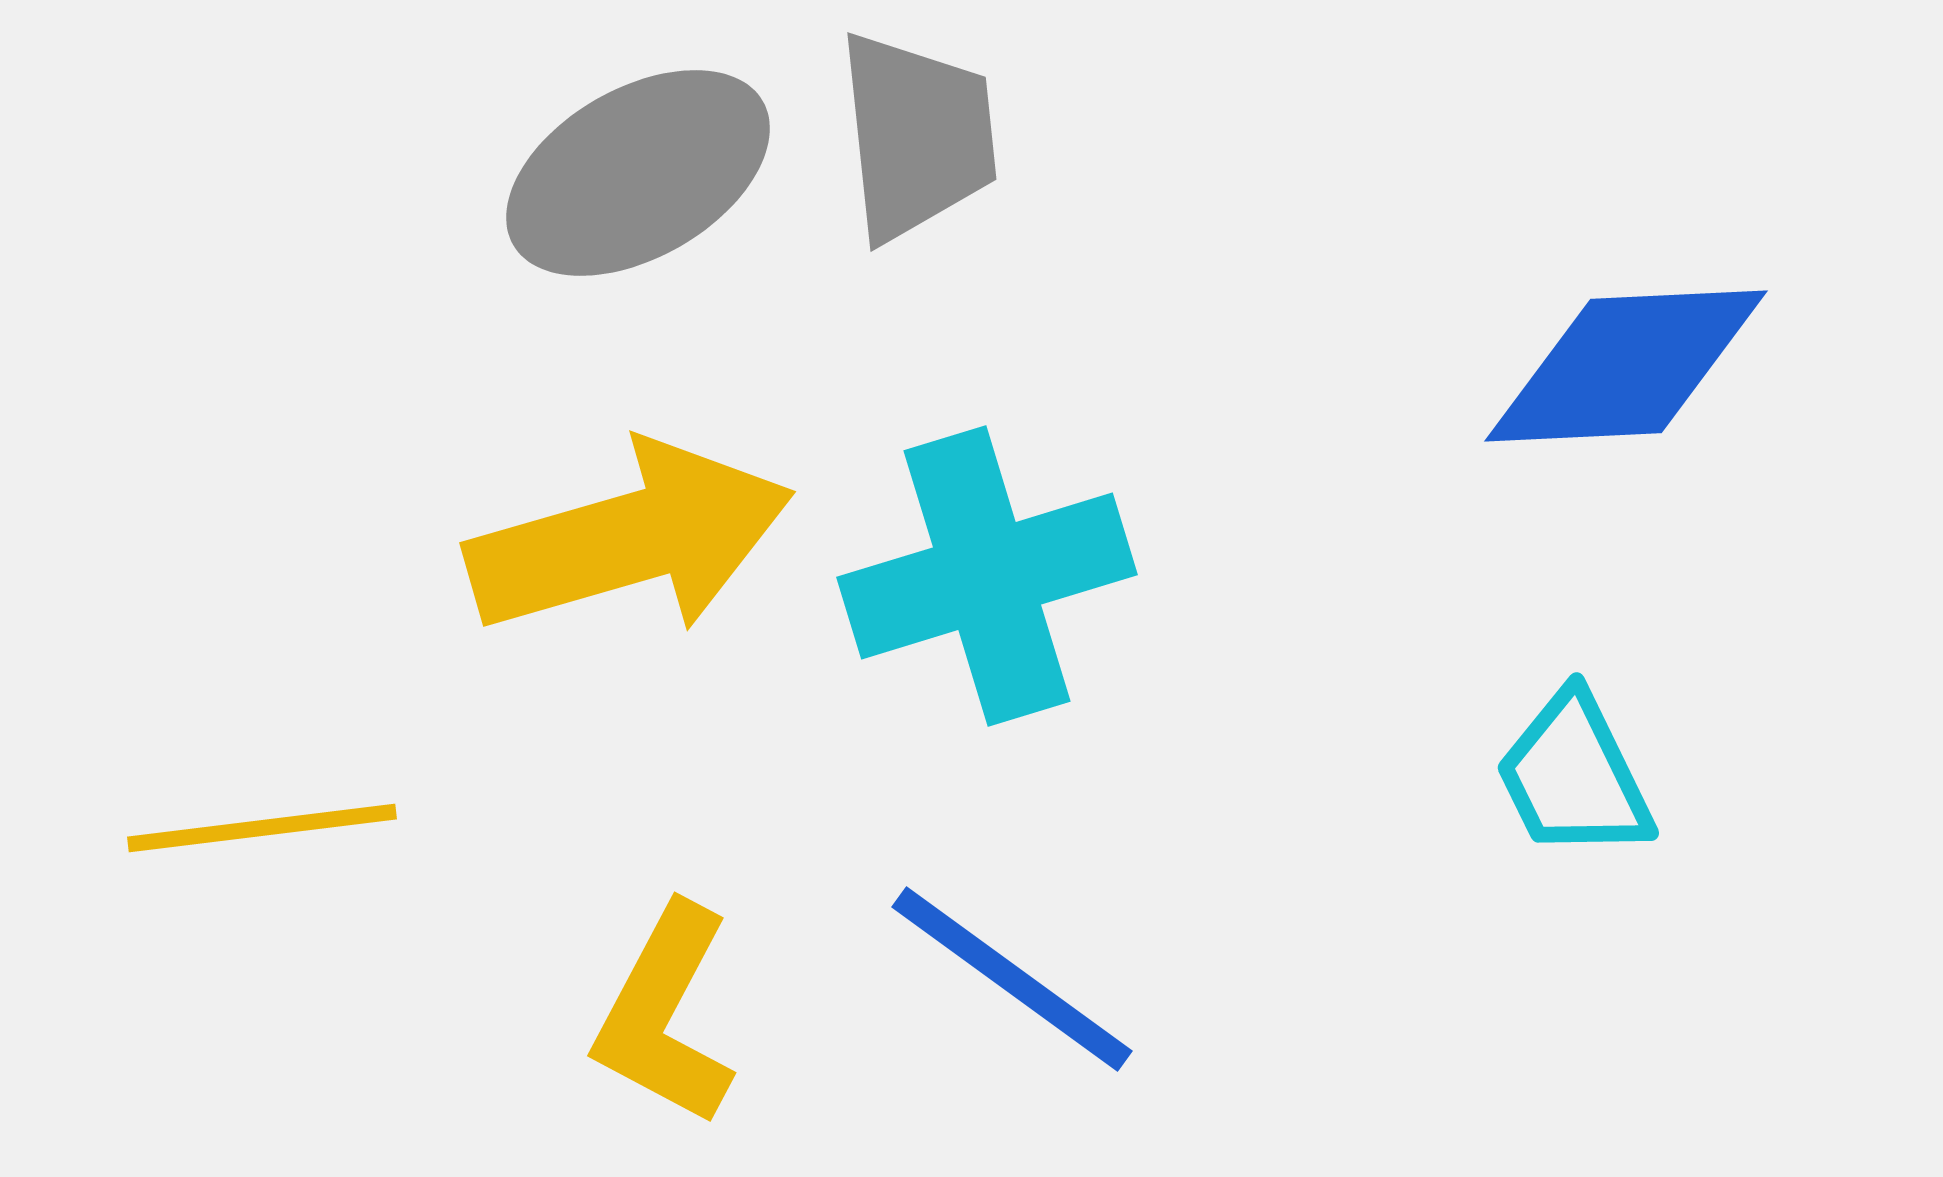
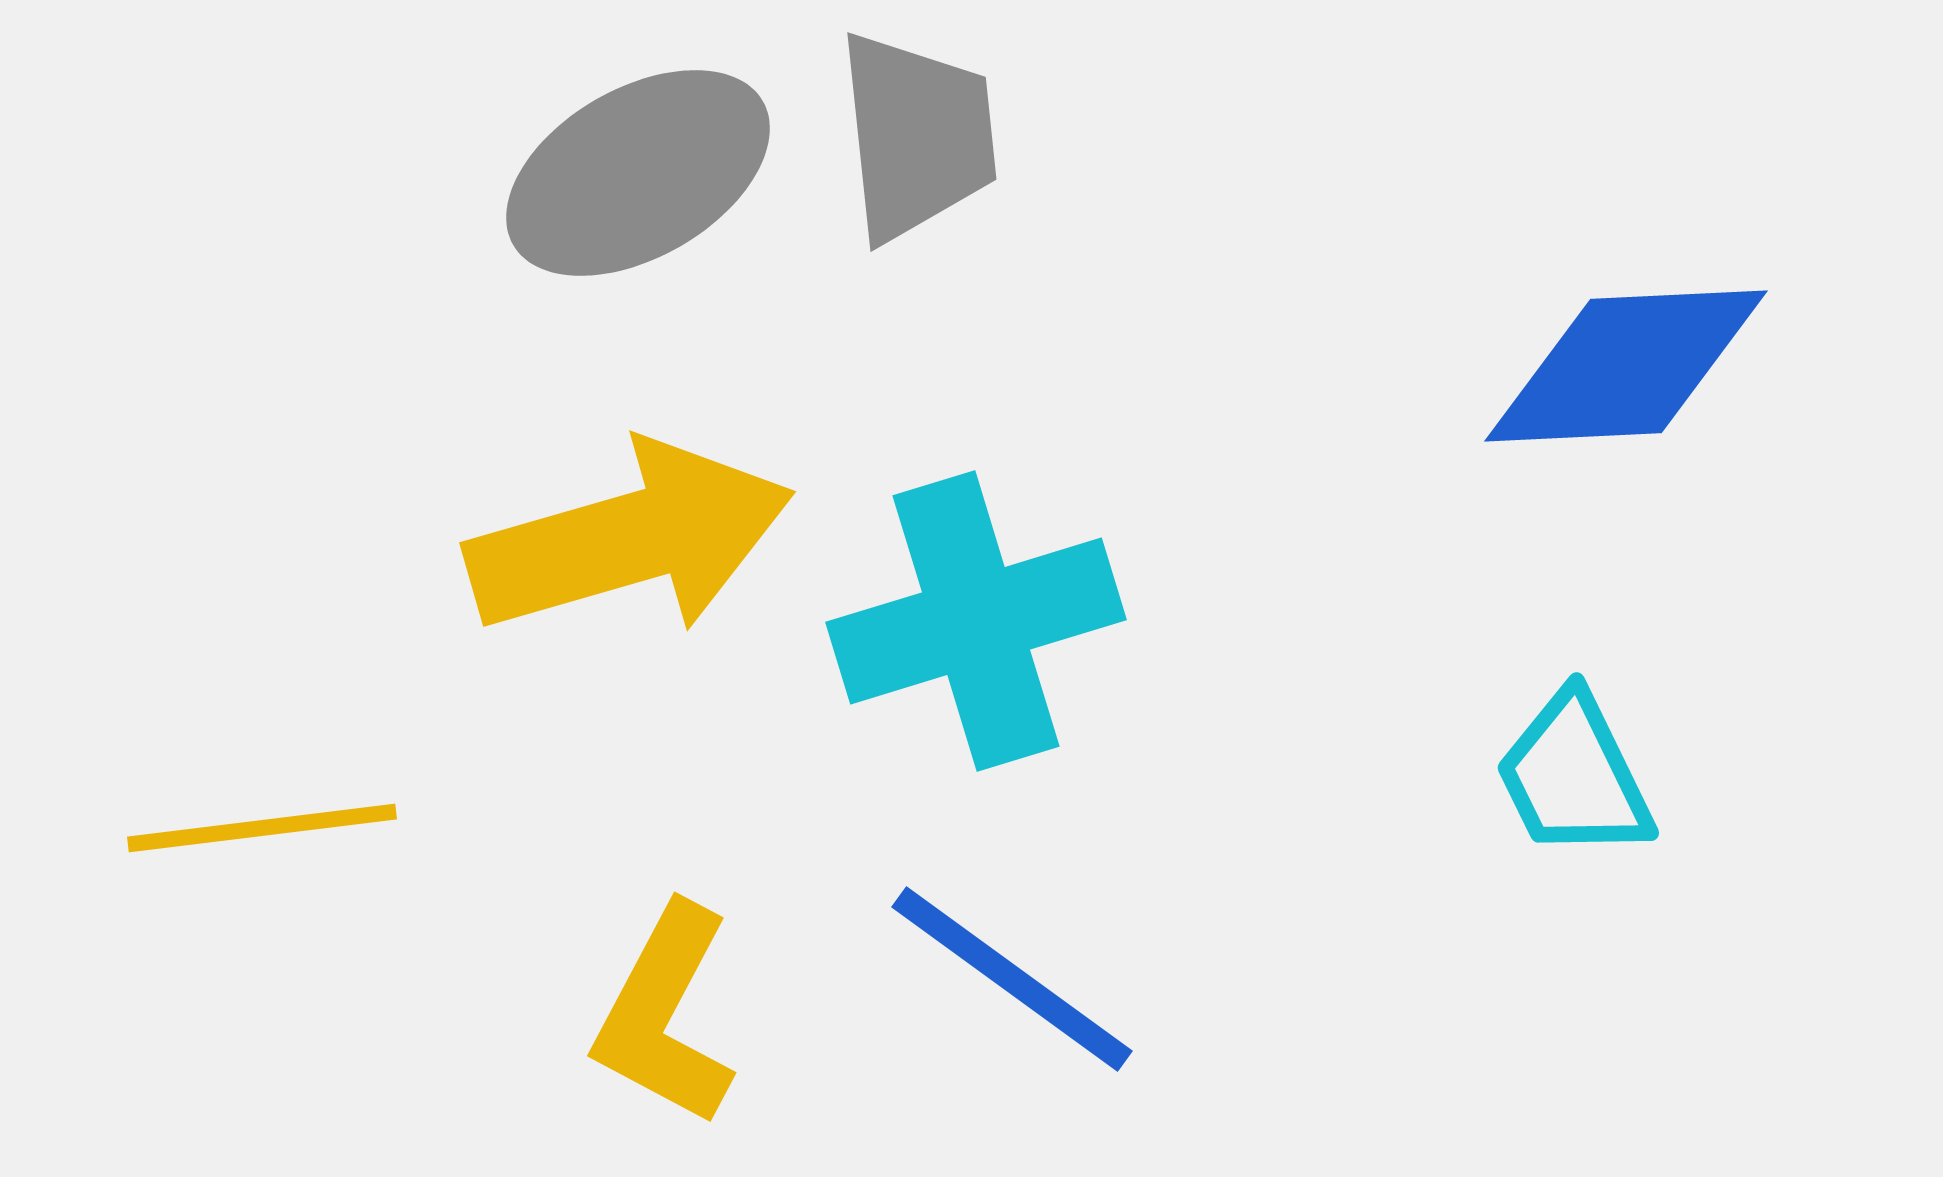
cyan cross: moved 11 px left, 45 px down
